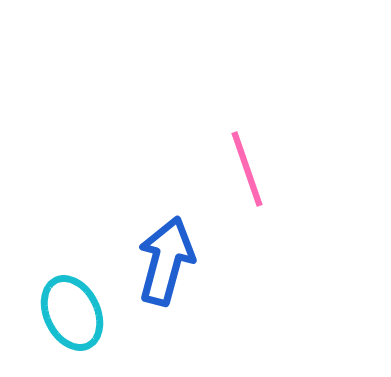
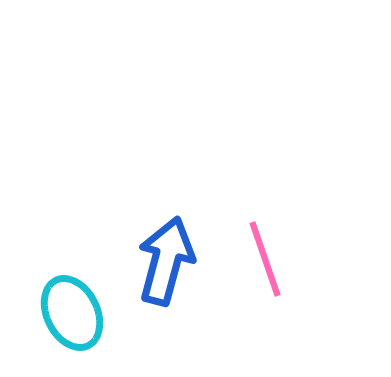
pink line: moved 18 px right, 90 px down
